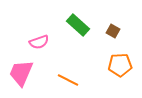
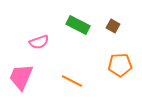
green rectangle: rotated 15 degrees counterclockwise
brown square: moved 5 px up
pink trapezoid: moved 4 px down
orange line: moved 4 px right, 1 px down
